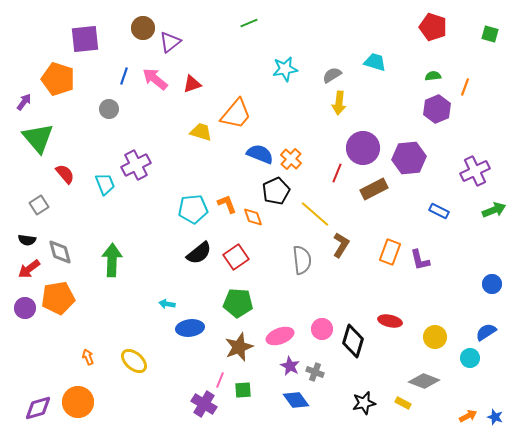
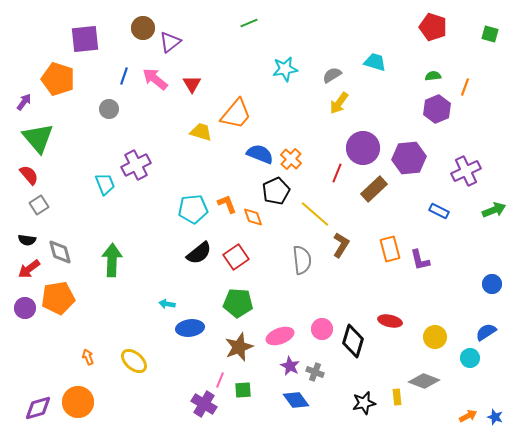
red triangle at (192, 84): rotated 42 degrees counterclockwise
yellow arrow at (339, 103): rotated 30 degrees clockwise
purple cross at (475, 171): moved 9 px left
red semicircle at (65, 174): moved 36 px left, 1 px down
brown rectangle at (374, 189): rotated 16 degrees counterclockwise
orange rectangle at (390, 252): moved 3 px up; rotated 35 degrees counterclockwise
yellow rectangle at (403, 403): moved 6 px left, 6 px up; rotated 56 degrees clockwise
